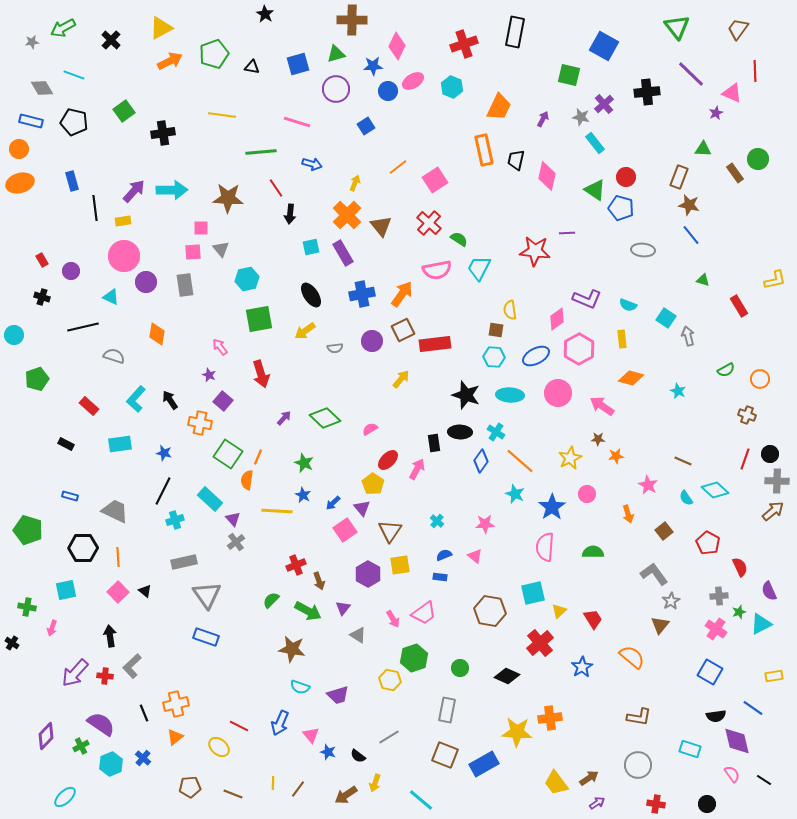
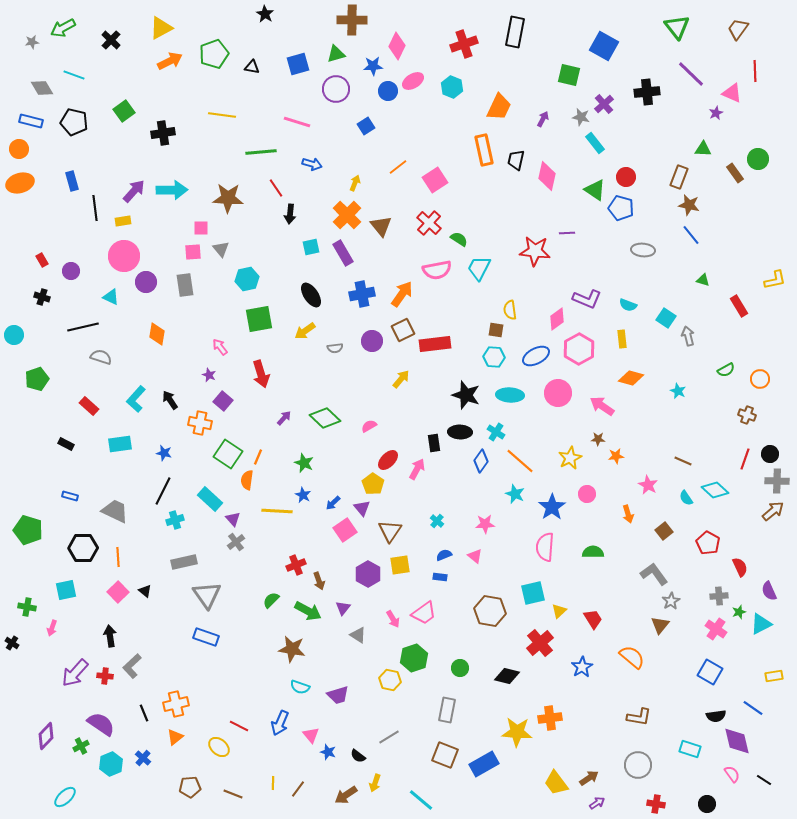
gray semicircle at (114, 356): moved 13 px left, 1 px down
pink semicircle at (370, 429): moved 1 px left, 3 px up
black diamond at (507, 676): rotated 10 degrees counterclockwise
